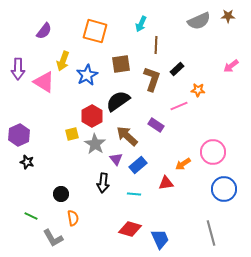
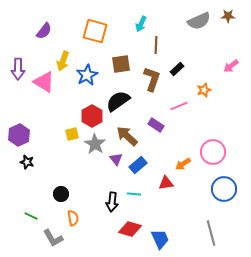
orange star: moved 6 px right; rotated 24 degrees counterclockwise
black arrow: moved 9 px right, 19 px down
